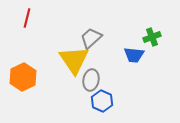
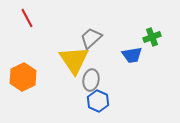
red line: rotated 42 degrees counterclockwise
blue trapezoid: moved 2 px left; rotated 15 degrees counterclockwise
blue hexagon: moved 4 px left
